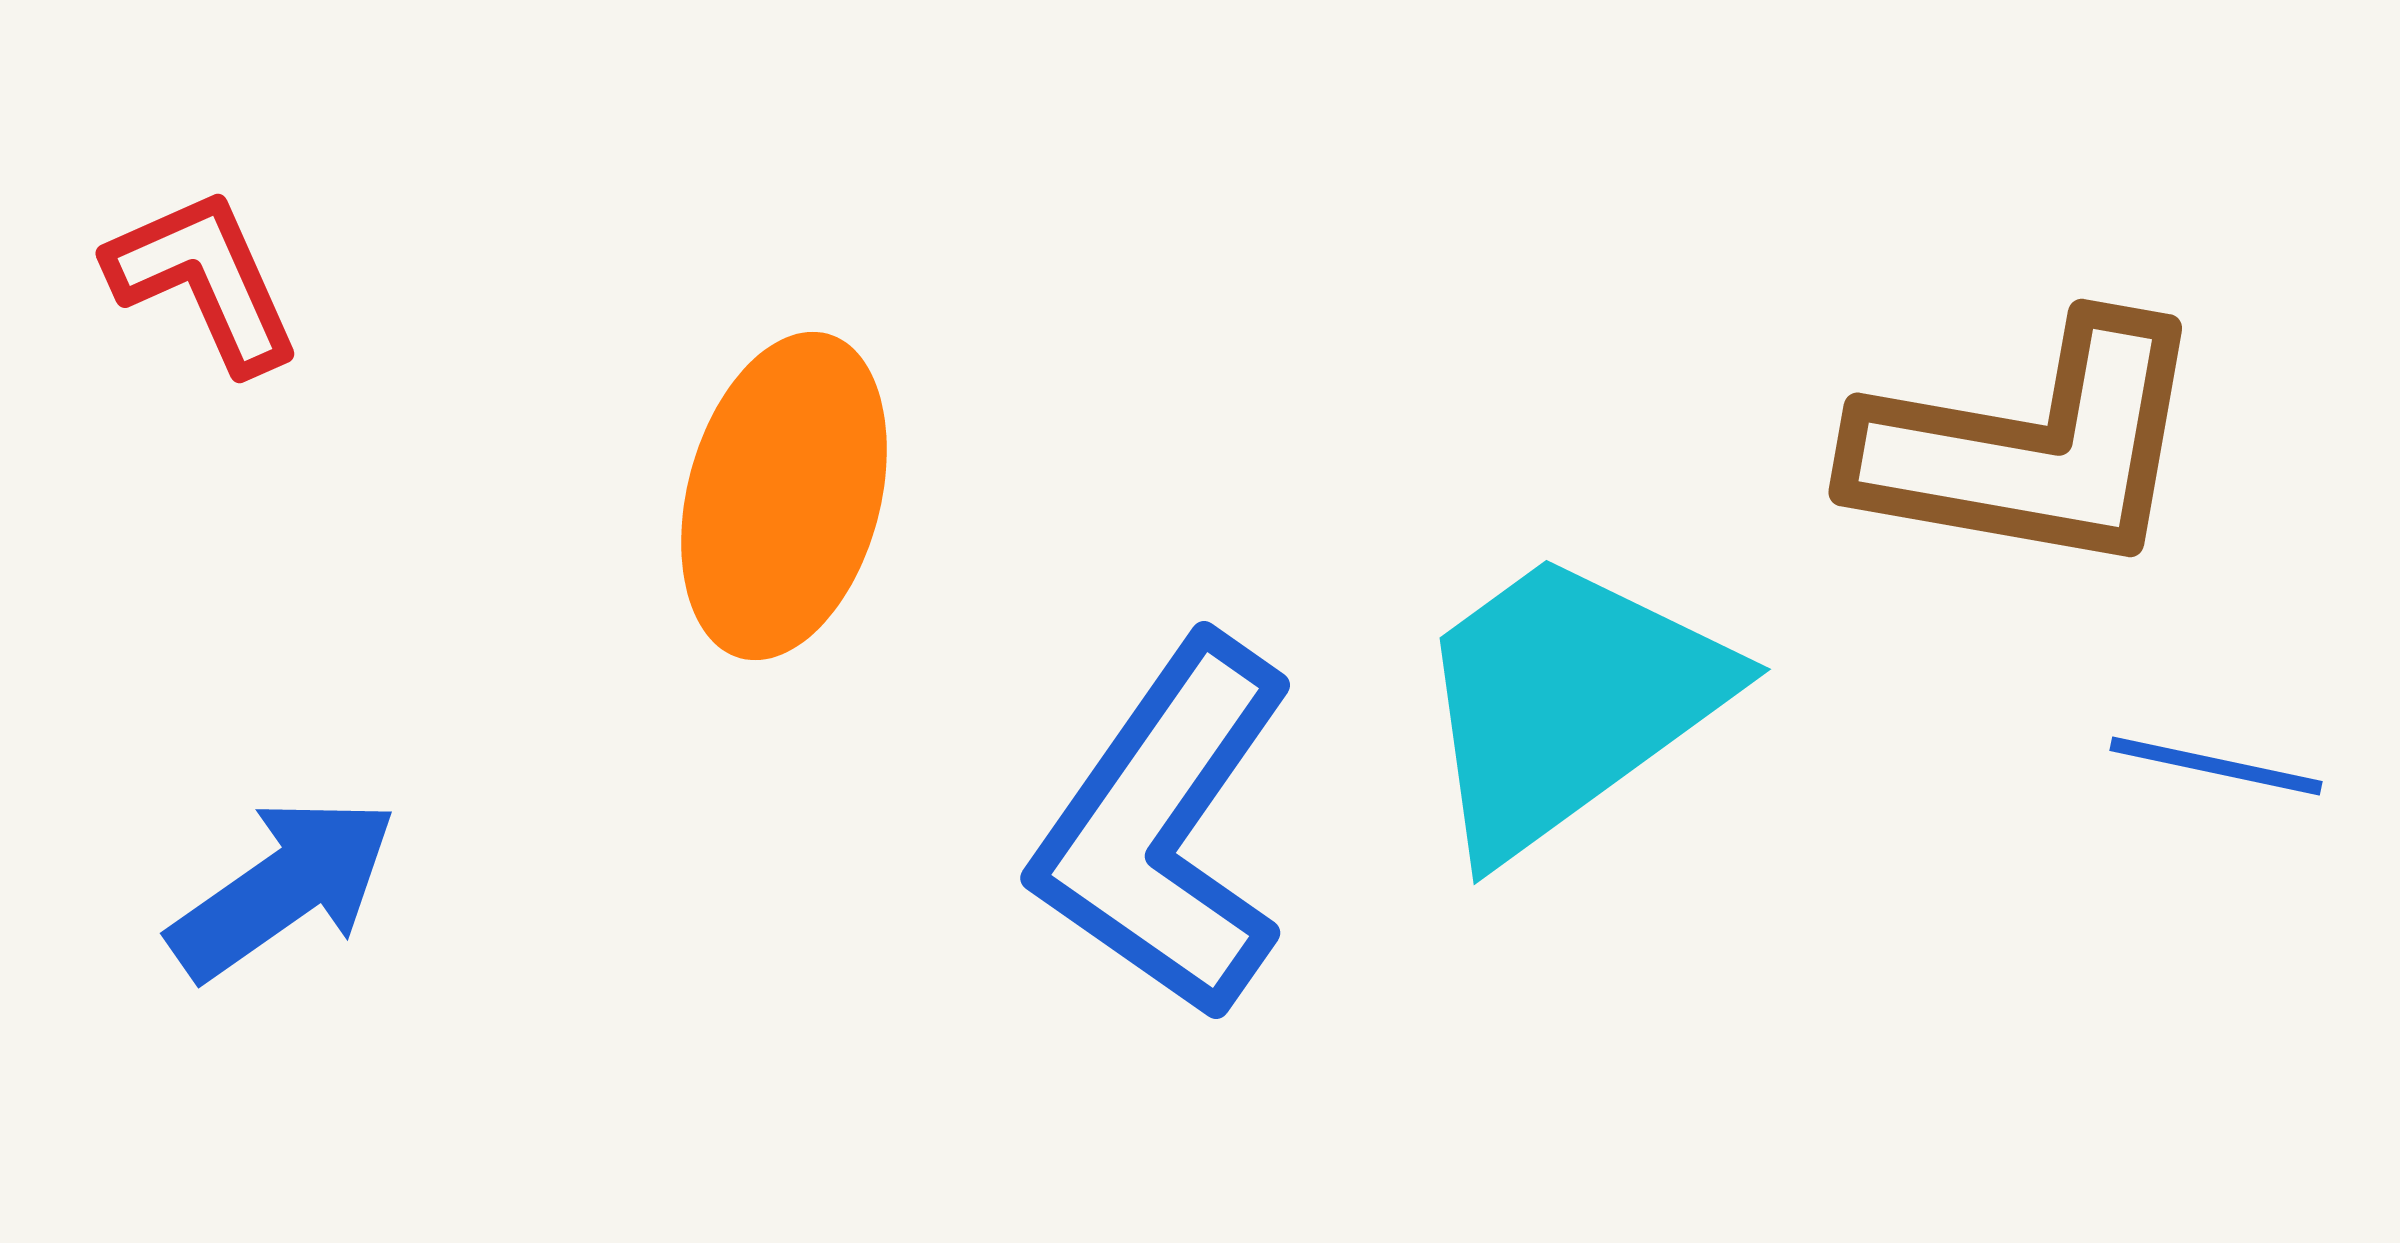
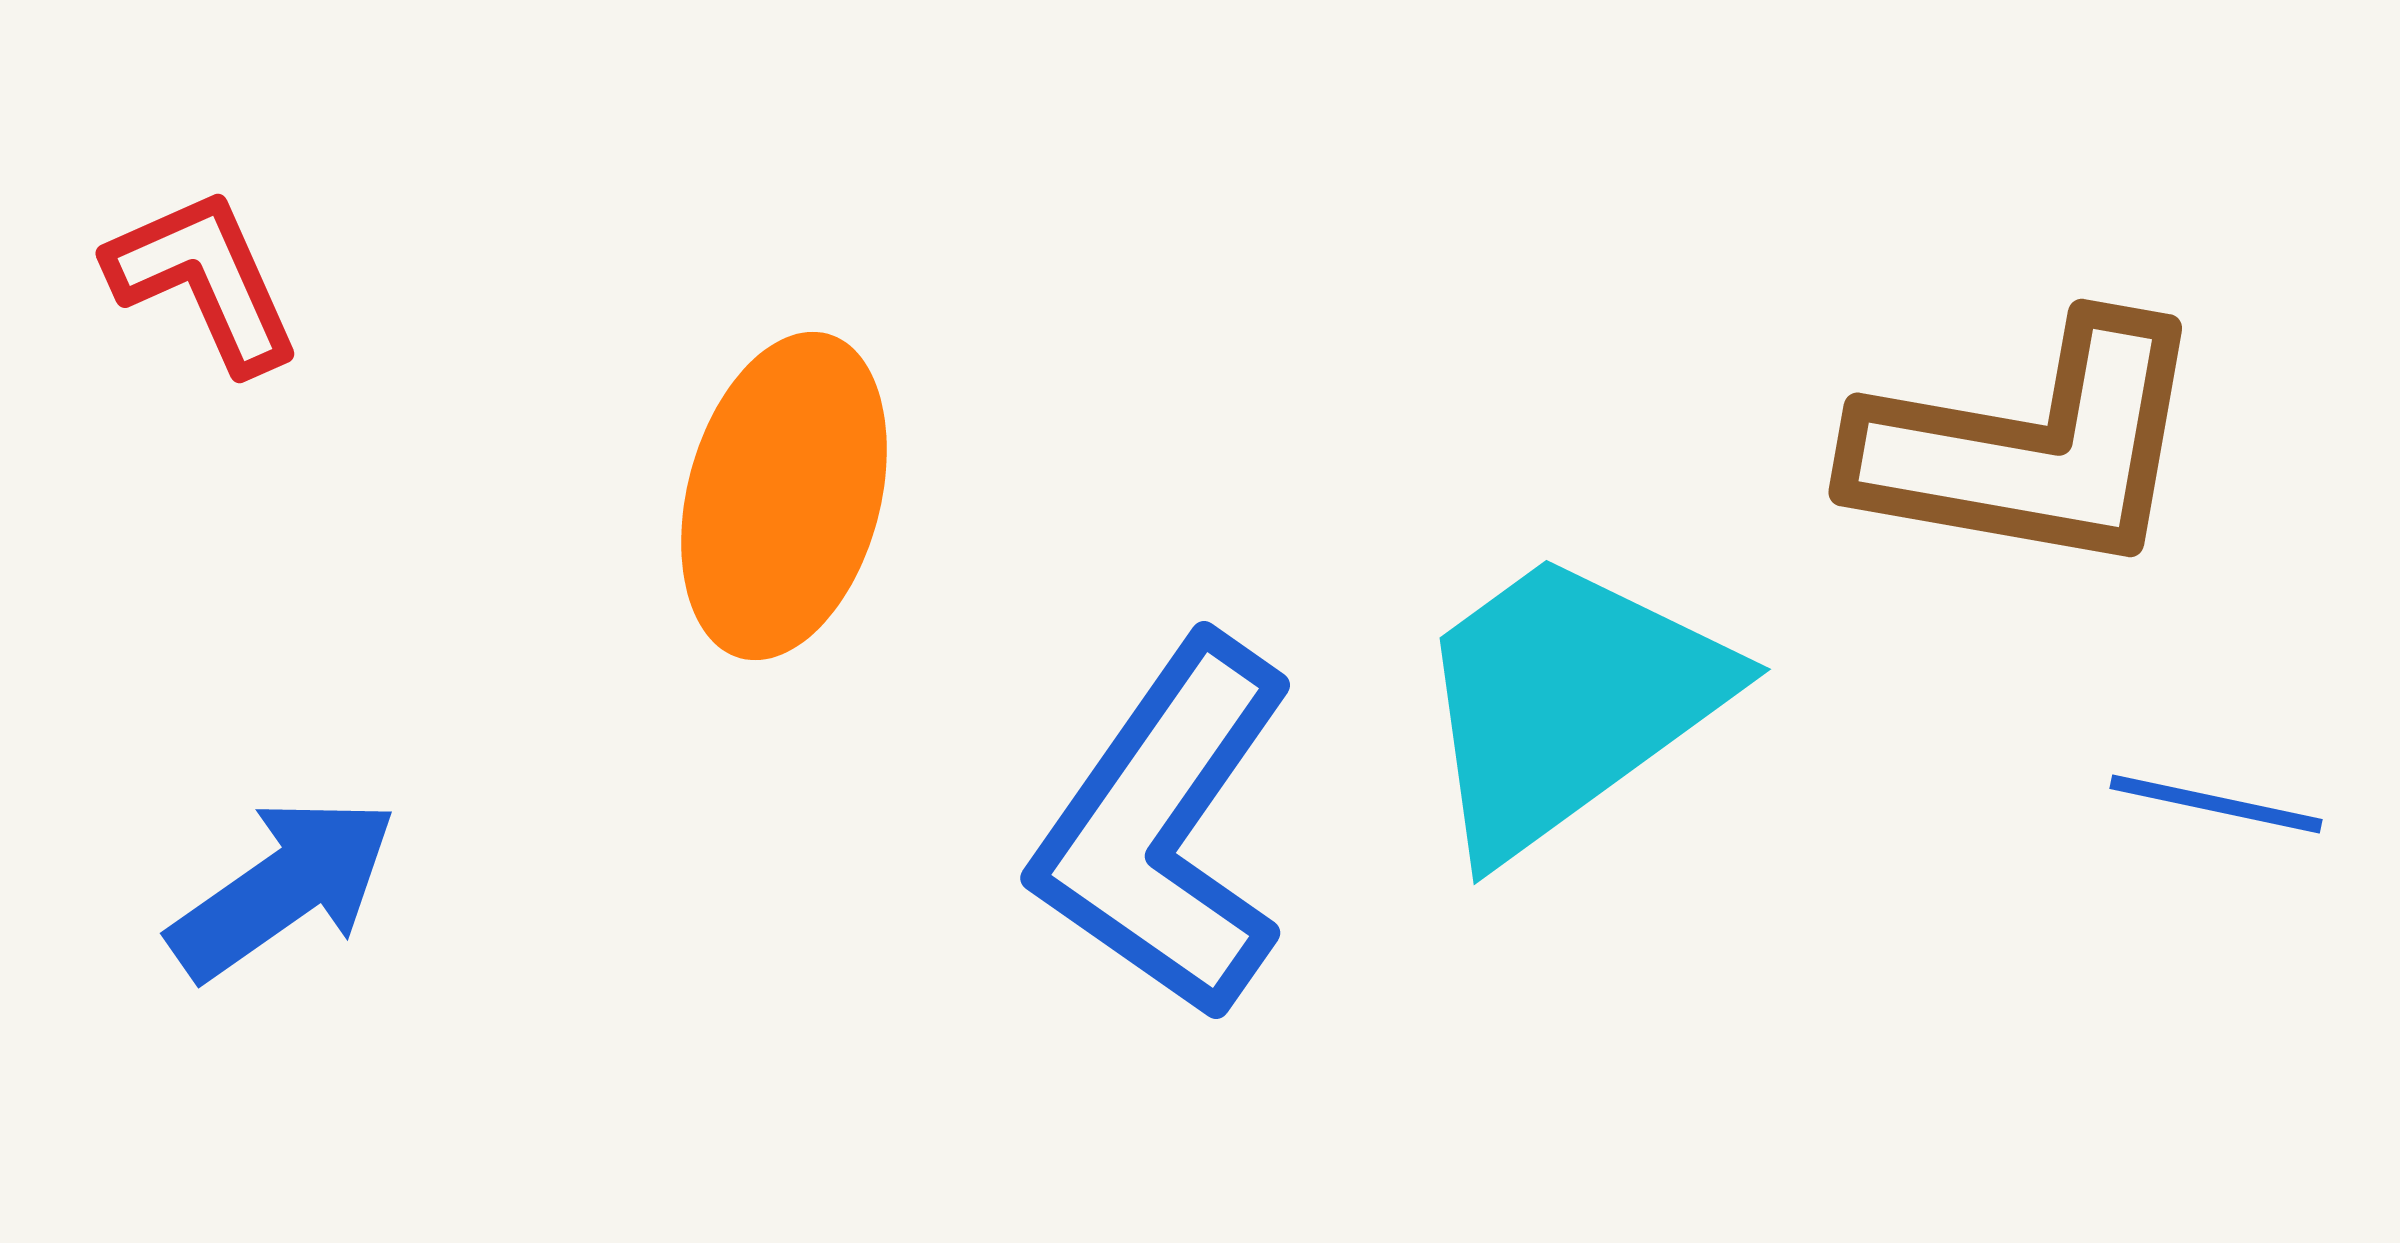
blue line: moved 38 px down
